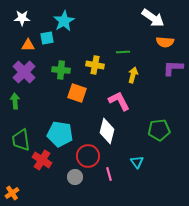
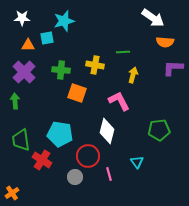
cyan star: rotated 15 degrees clockwise
